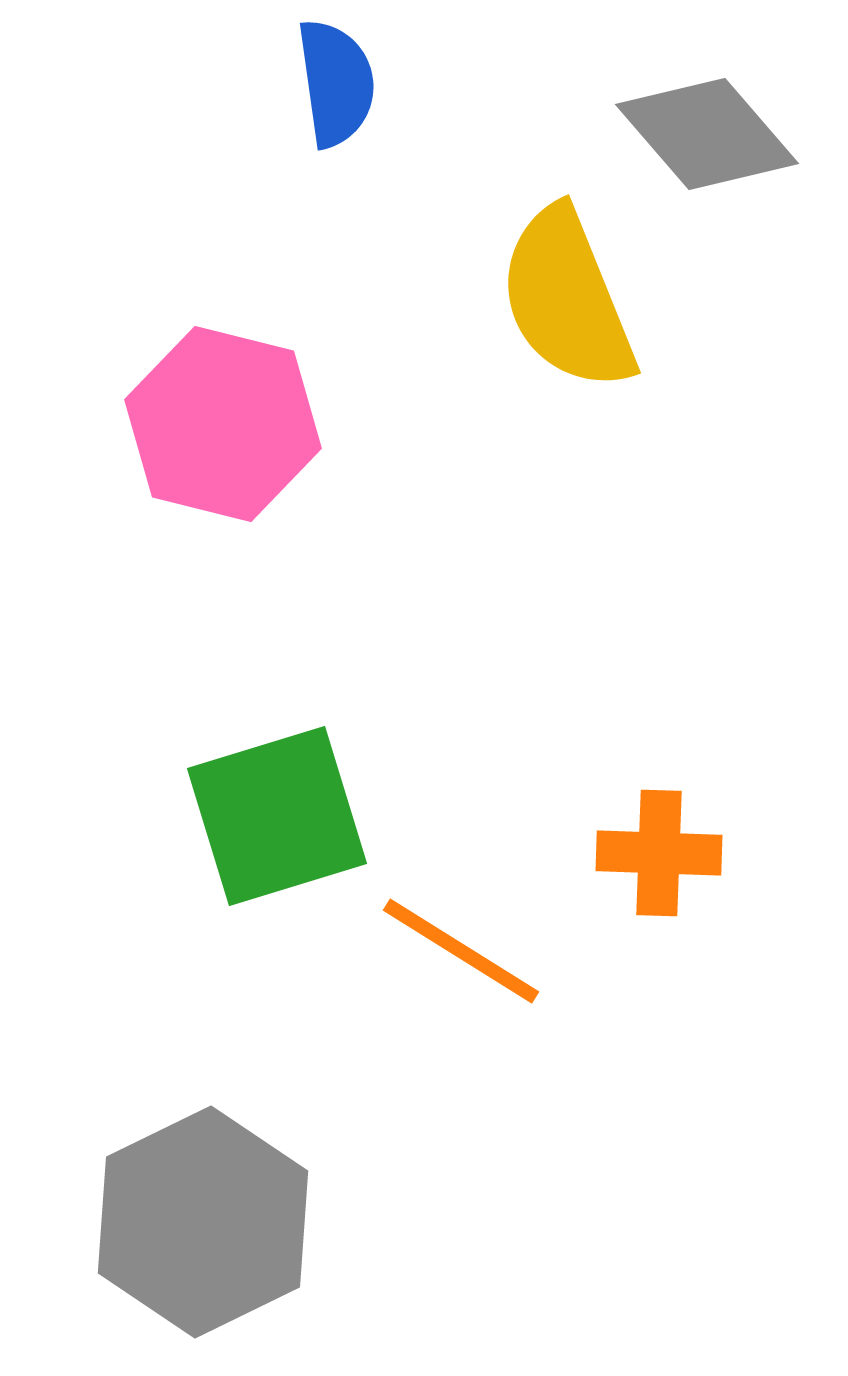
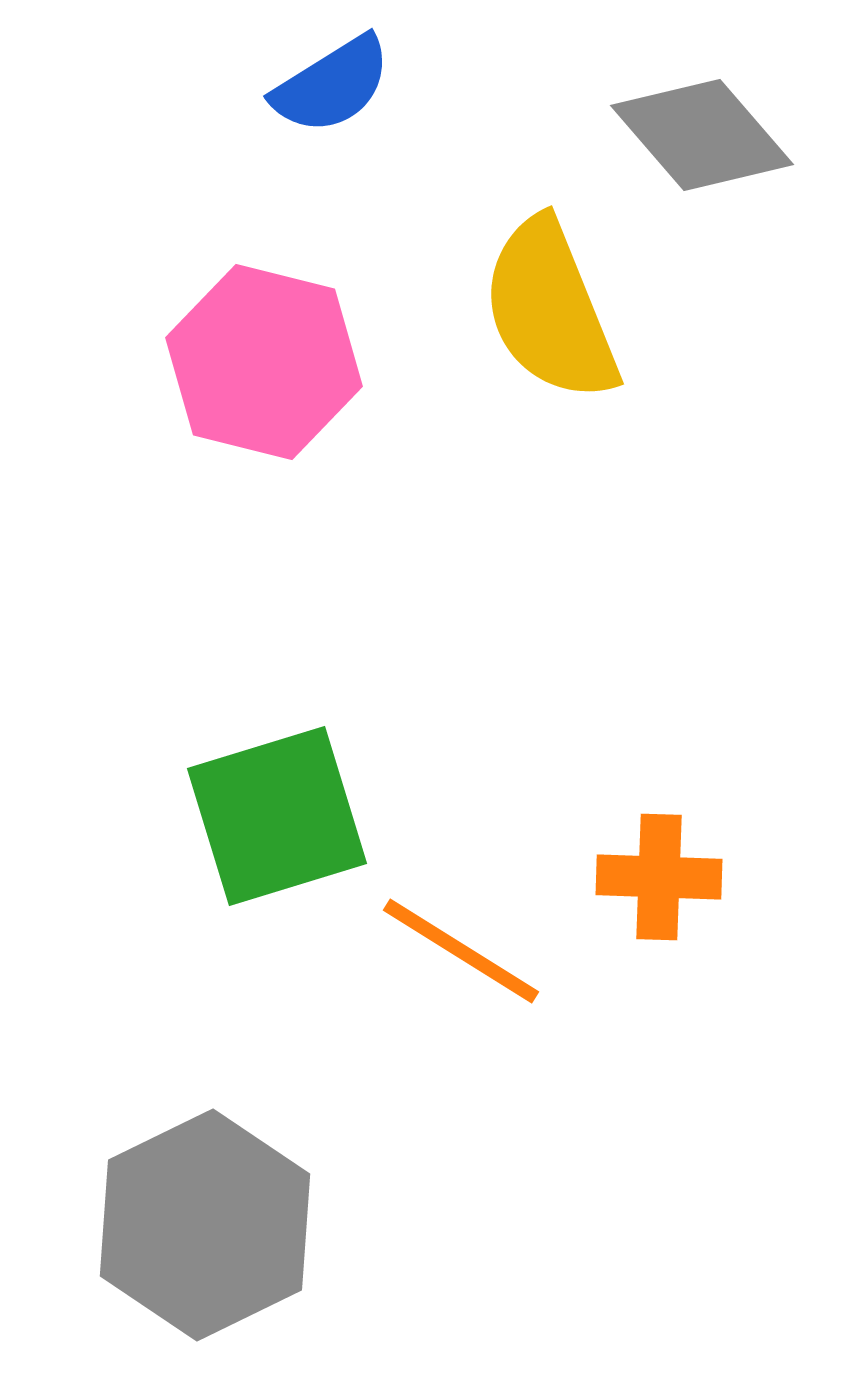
blue semicircle: moved 4 px left, 2 px down; rotated 66 degrees clockwise
gray diamond: moved 5 px left, 1 px down
yellow semicircle: moved 17 px left, 11 px down
pink hexagon: moved 41 px right, 62 px up
orange cross: moved 24 px down
gray hexagon: moved 2 px right, 3 px down
